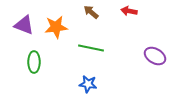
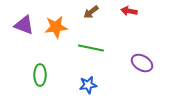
brown arrow: rotated 77 degrees counterclockwise
purple ellipse: moved 13 px left, 7 px down
green ellipse: moved 6 px right, 13 px down
blue star: moved 1 px down; rotated 18 degrees counterclockwise
